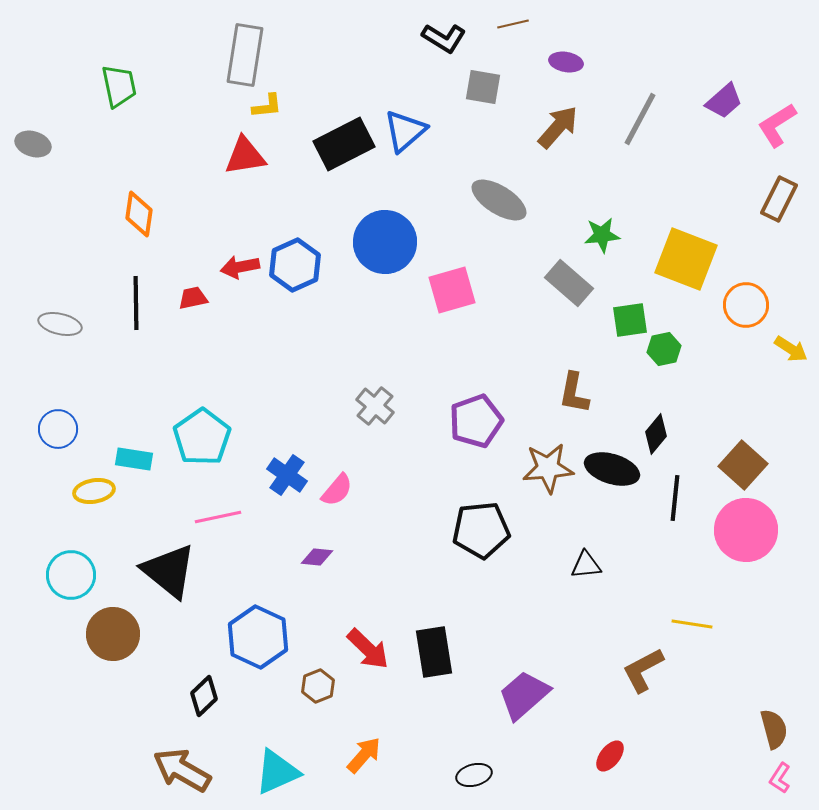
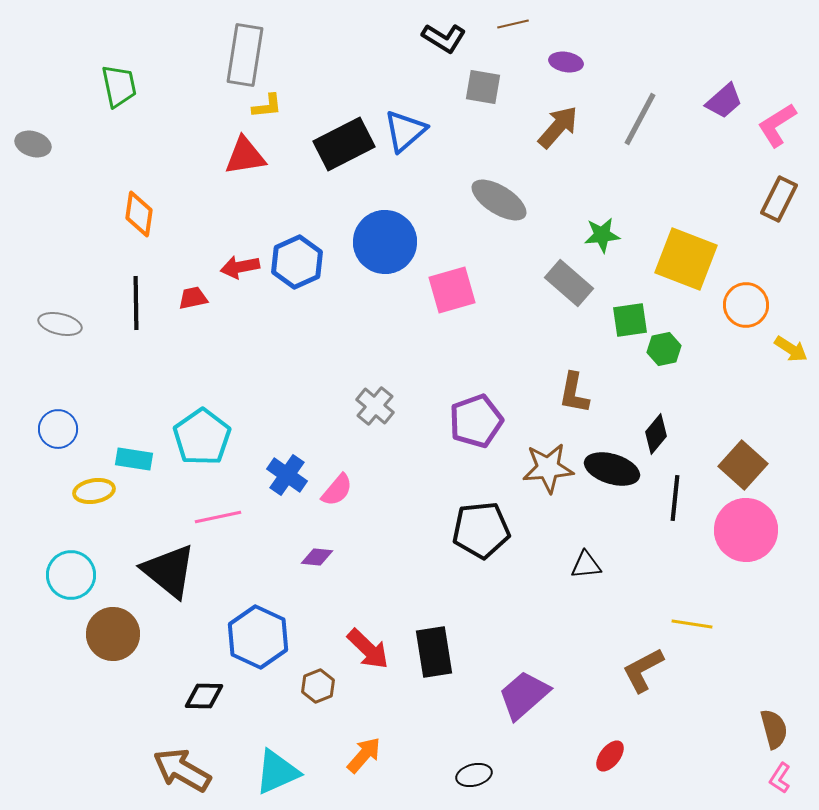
blue hexagon at (295, 265): moved 2 px right, 3 px up
black diamond at (204, 696): rotated 45 degrees clockwise
